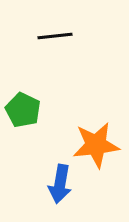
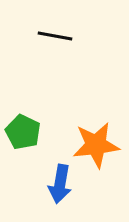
black line: rotated 16 degrees clockwise
green pentagon: moved 22 px down
